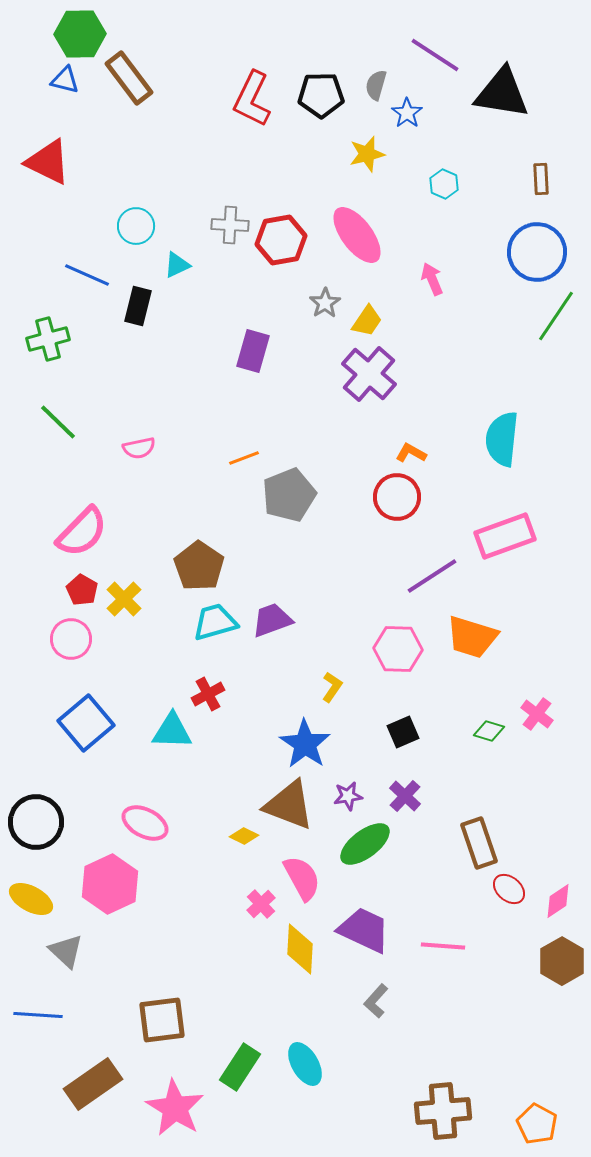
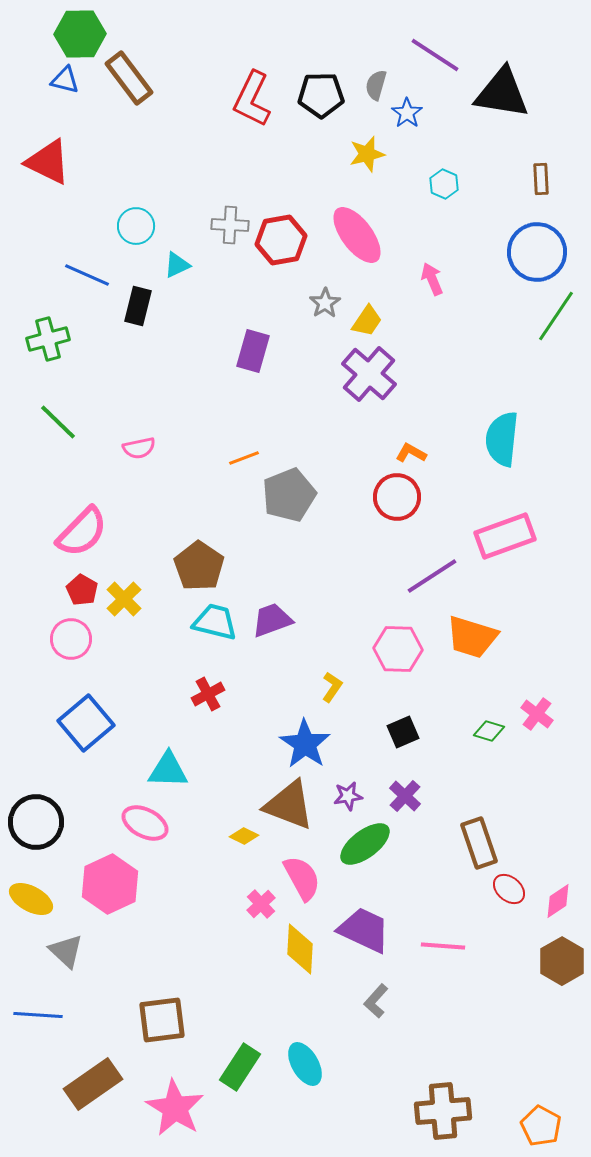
cyan trapezoid at (215, 622): rotated 30 degrees clockwise
cyan triangle at (172, 731): moved 4 px left, 39 px down
orange pentagon at (537, 1124): moved 4 px right, 2 px down
